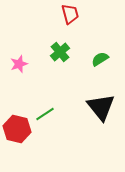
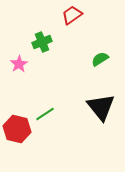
red trapezoid: moved 2 px right, 1 px down; rotated 110 degrees counterclockwise
green cross: moved 18 px left, 10 px up; rotated 18 degrees clockwise
pink star: rotated 12 degrees counterclockwise
